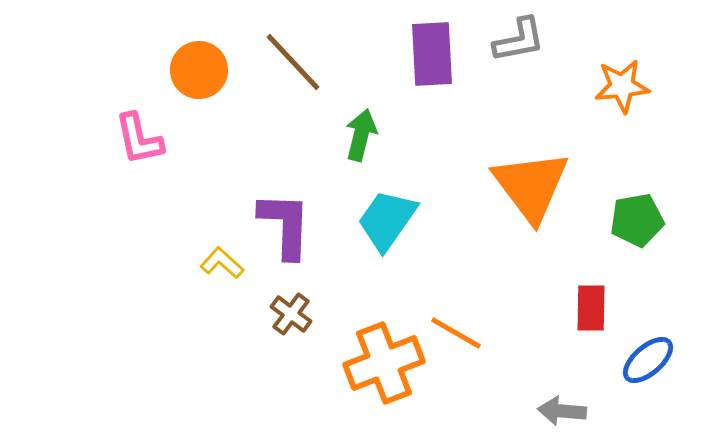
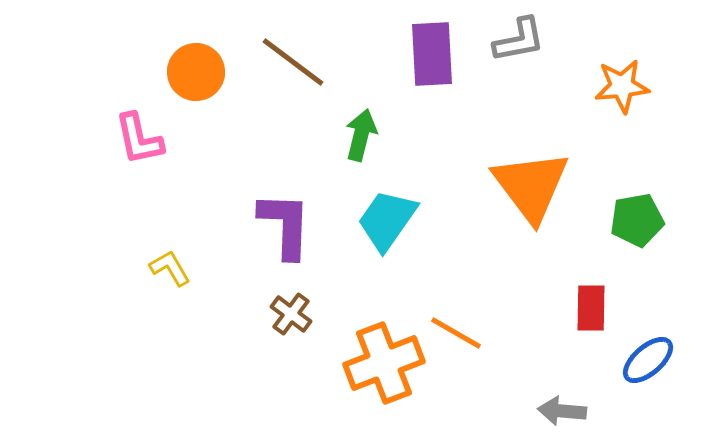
brown line: rotated 10 degrees counterclockwise
orange circle: moved 3 px left, 2 px down
yellow L-shape: moved 52 px left, 5 px down; rotated 18 degrees clockwise
